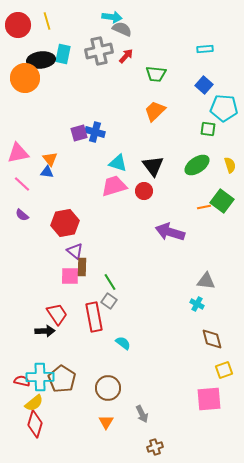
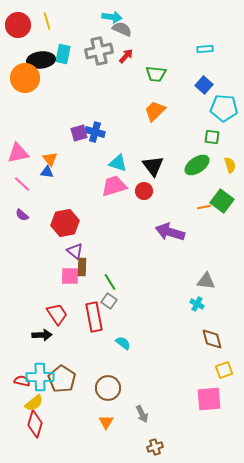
green square at (208, 129): moved 4 px right, 8 px down
black arrow at (45, 331): moved 3 px left, 4 px down
